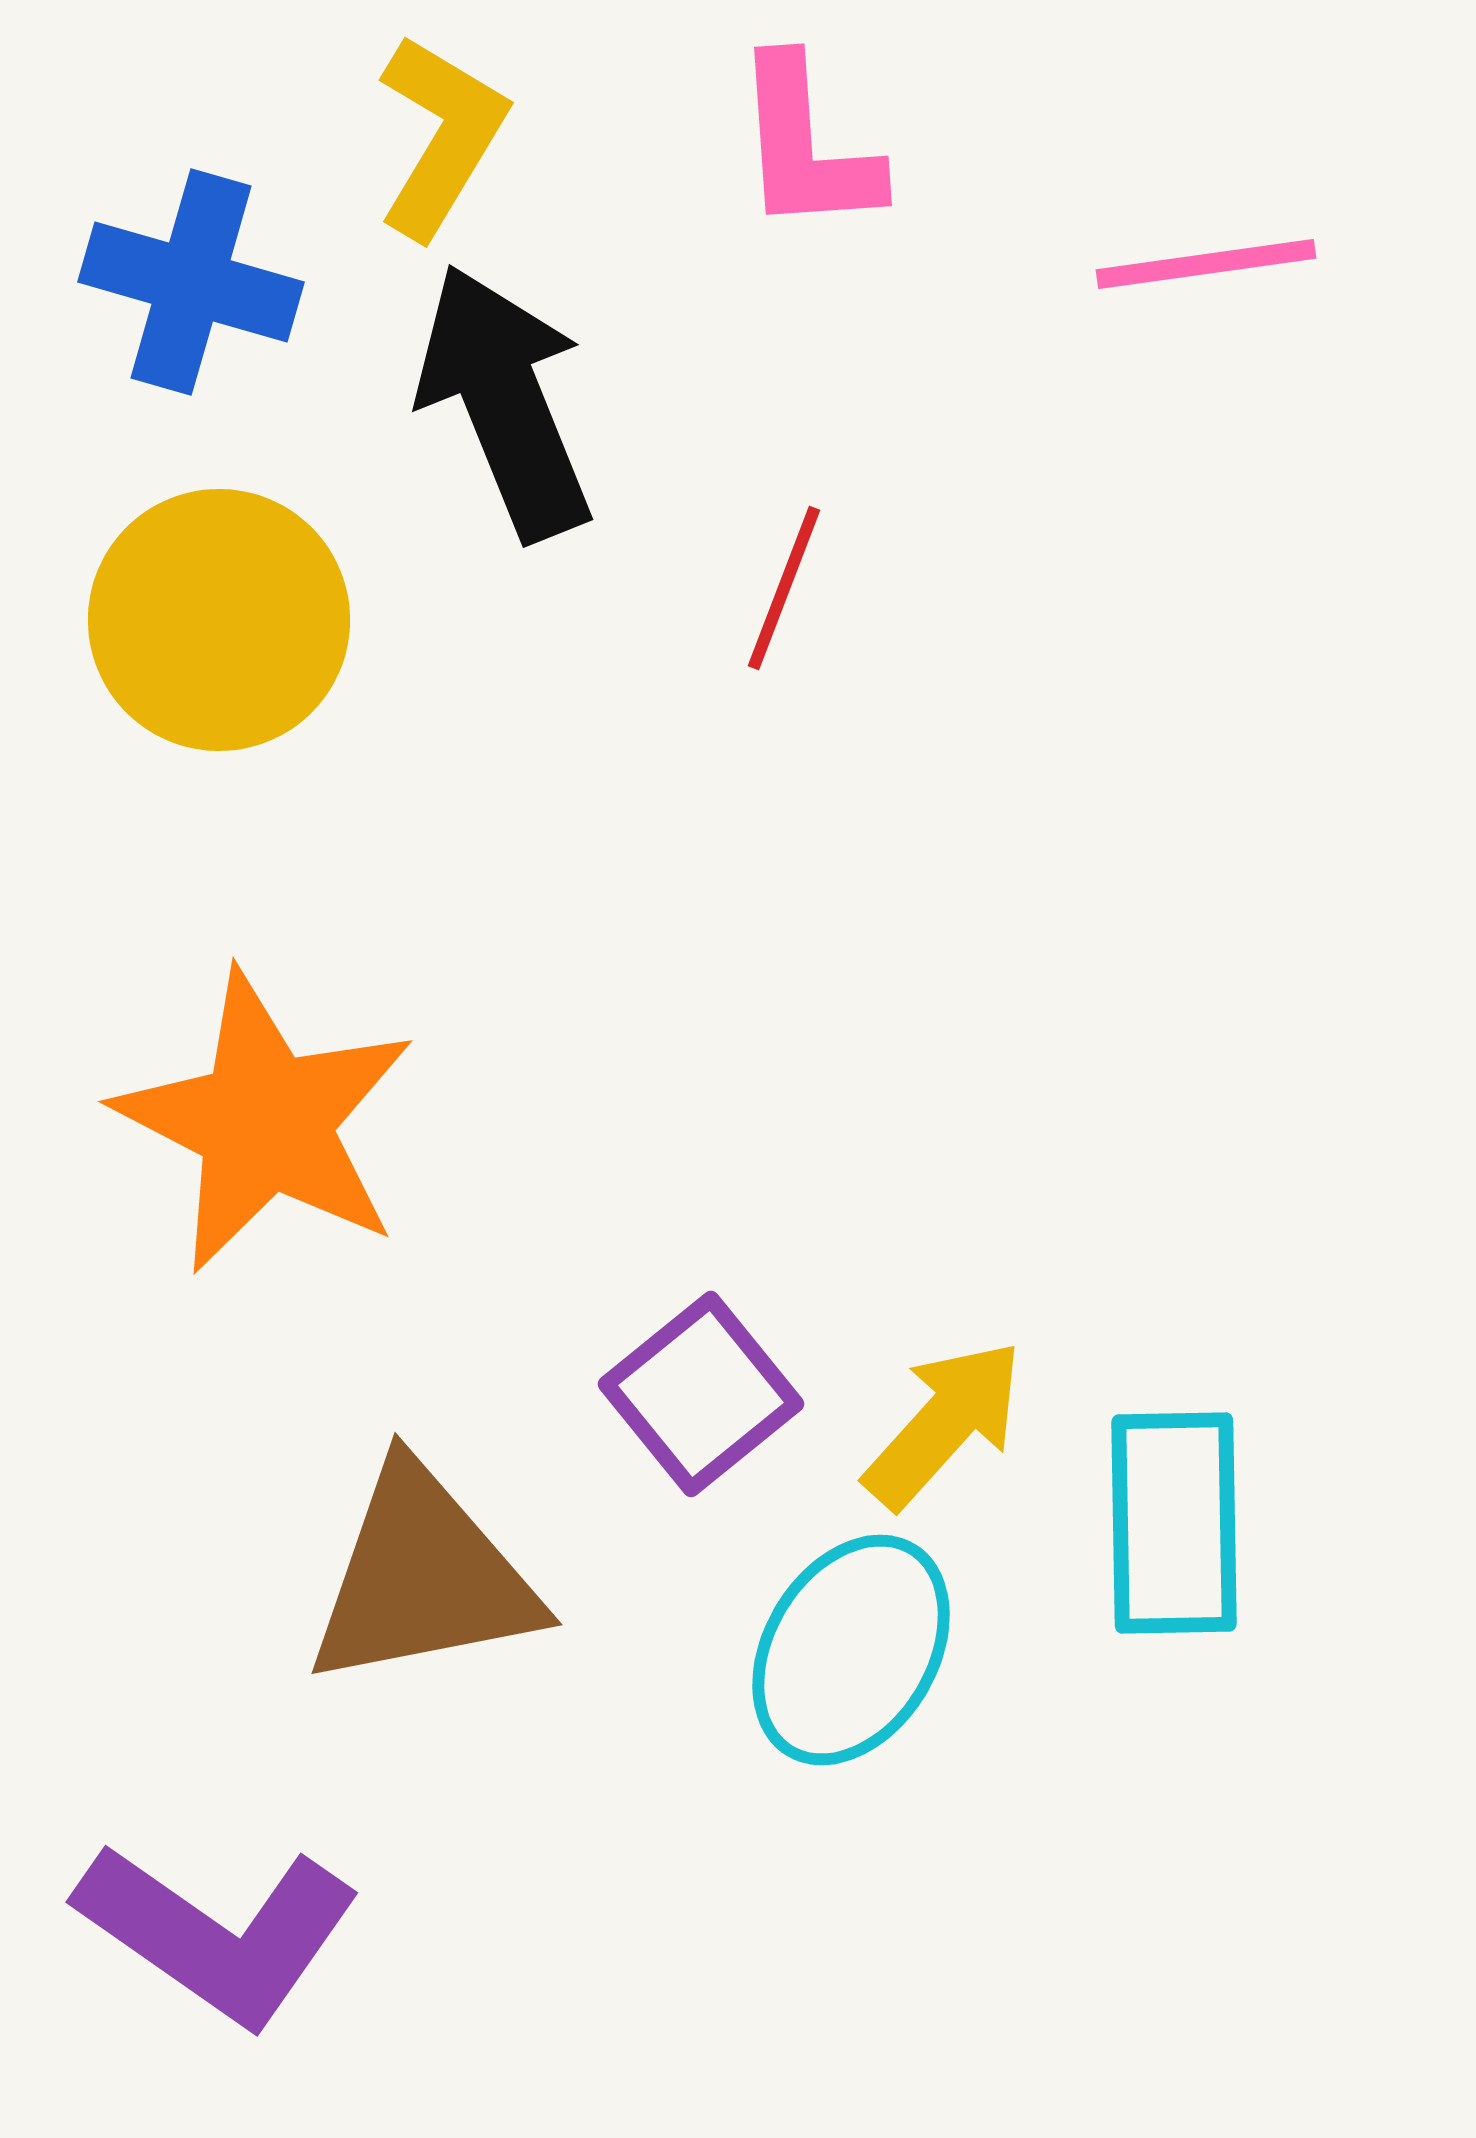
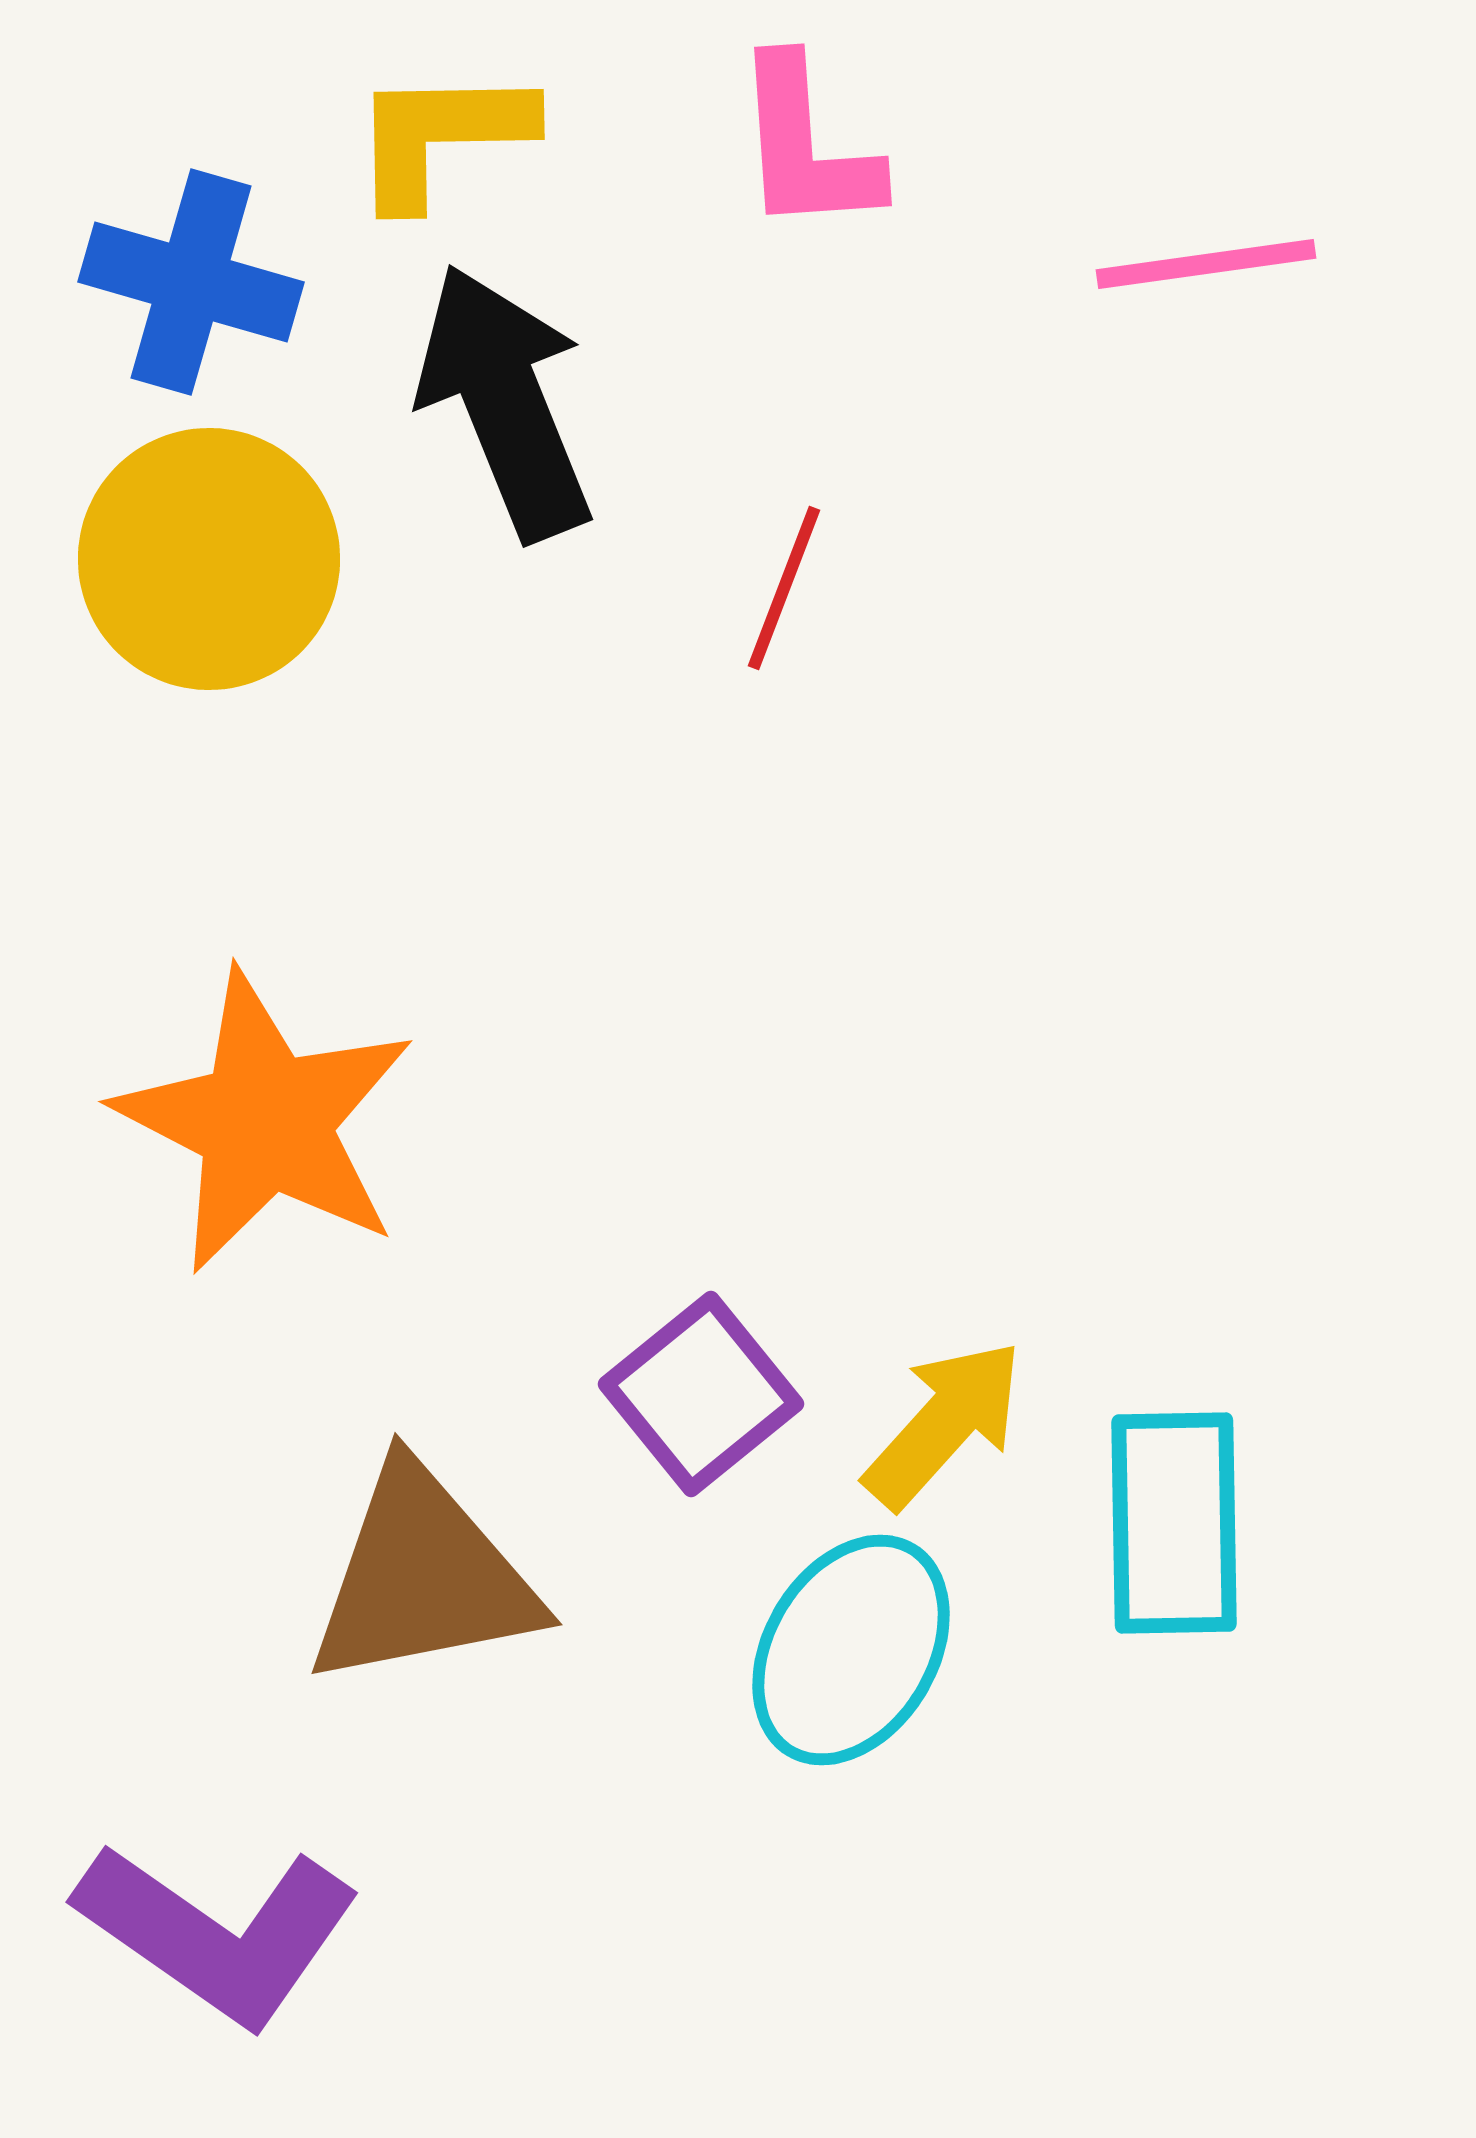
yellow L-shape: rotated 122 degrees counterclockwise
yellow circle: moved 10 px left, 61 px up
